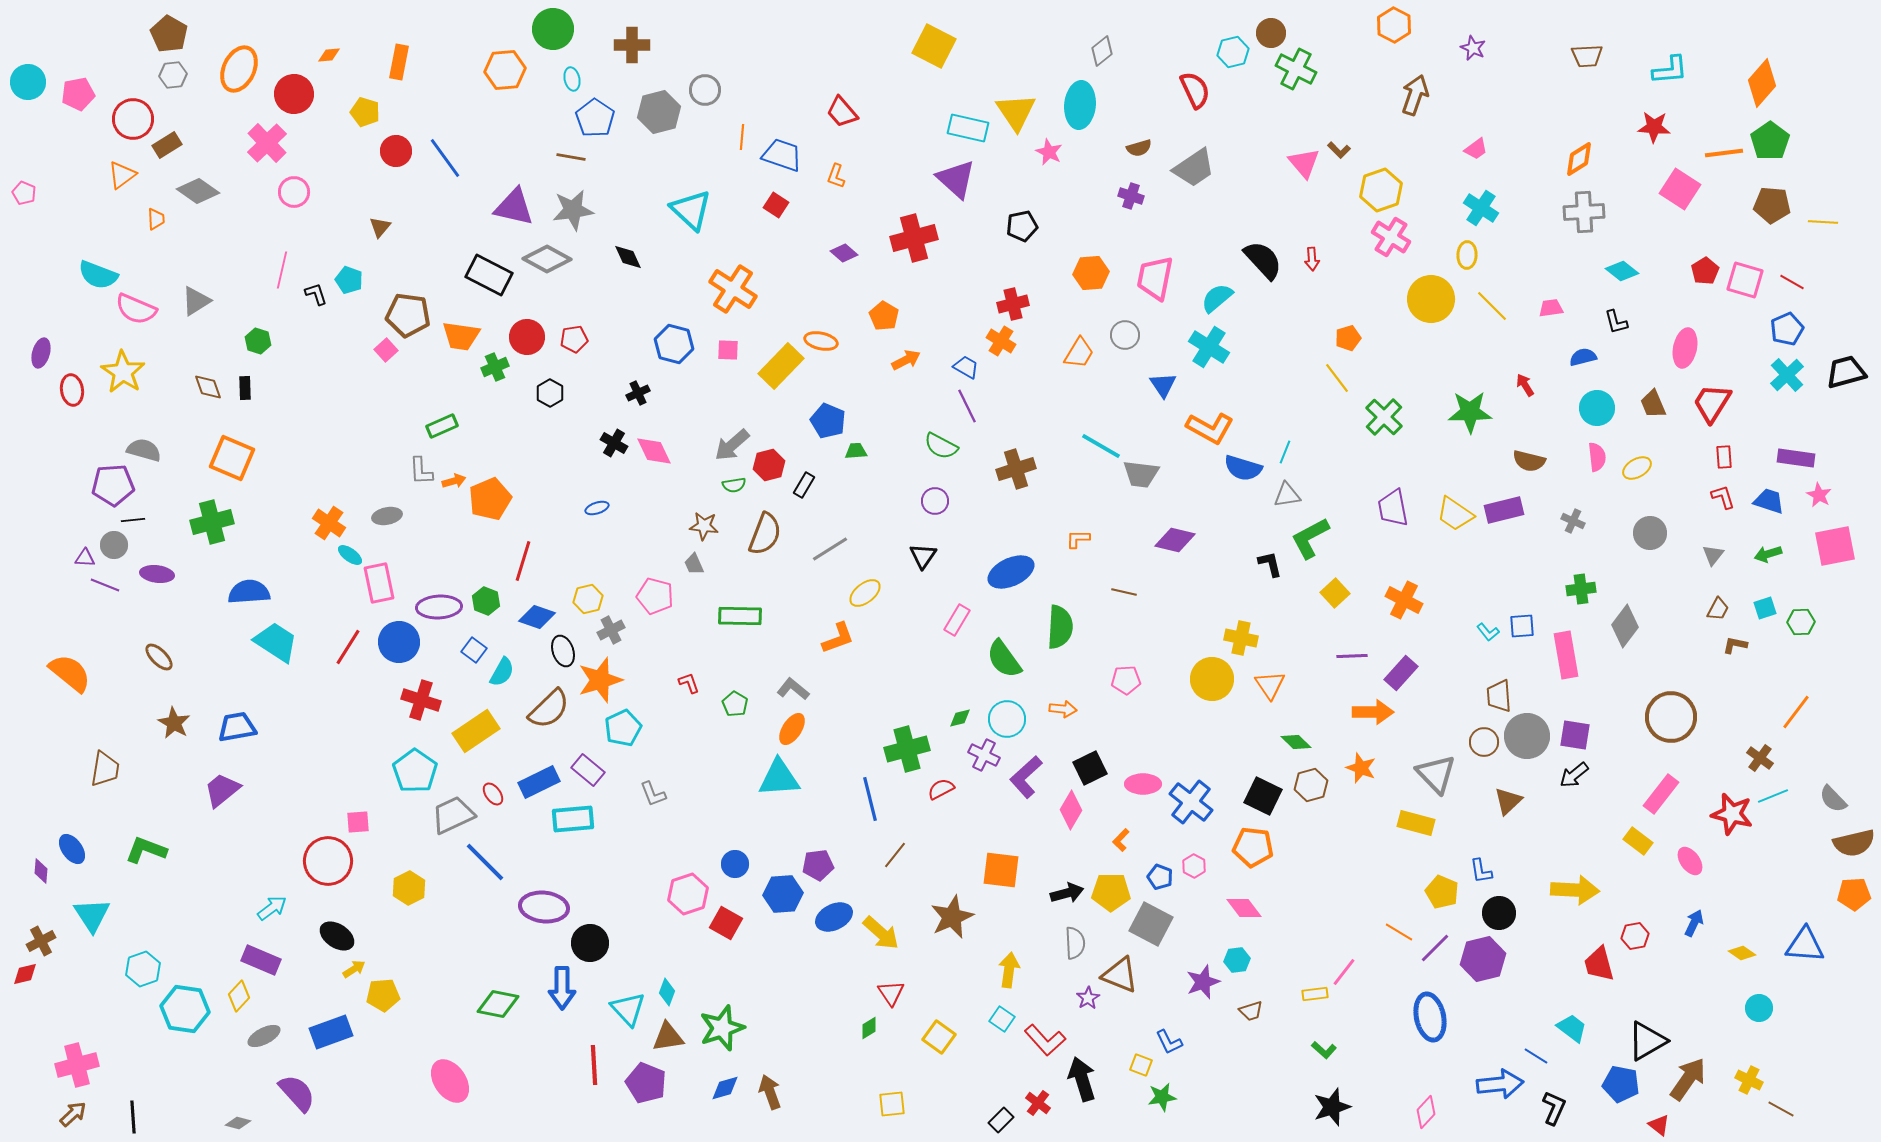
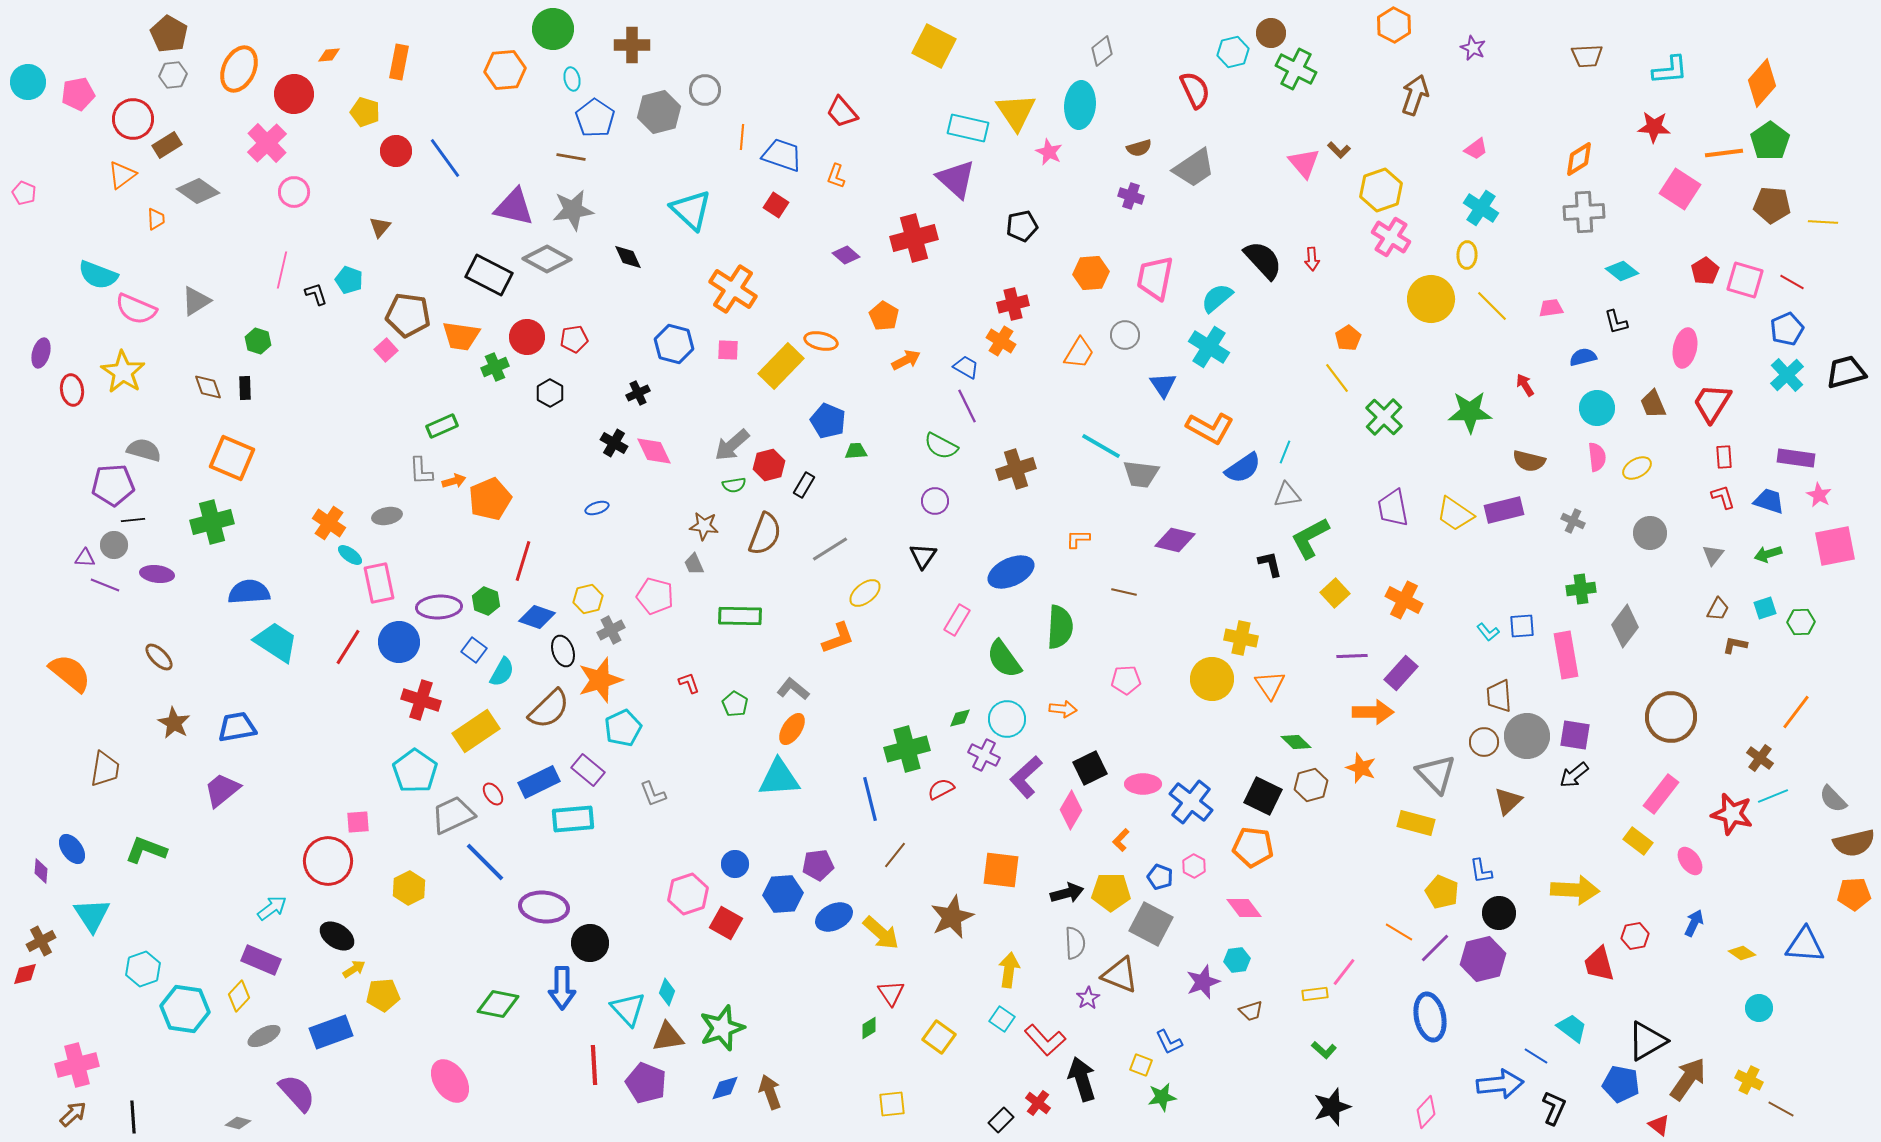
purple diamond at (844, 253): moved 2 px right, 2 px down
orange pentagon at (1348, 338): rotated 15 degrees counterclockwise
blue semicircle at (1243, 468): rotated 51 degrees counterclockwise
